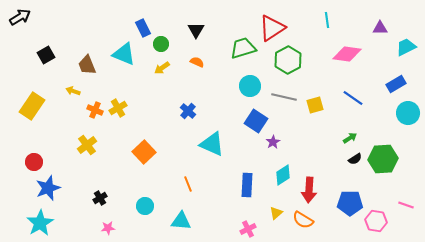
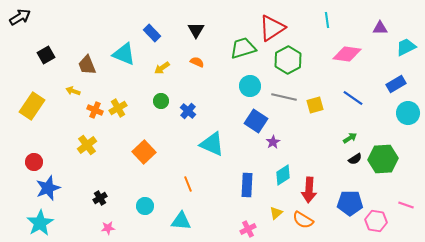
blue rectangle at (143, 28): moved 9 px right, 5 px down; rotated 18 degrees counterclockwise
green circle at (161, 44): moved 57 px down
